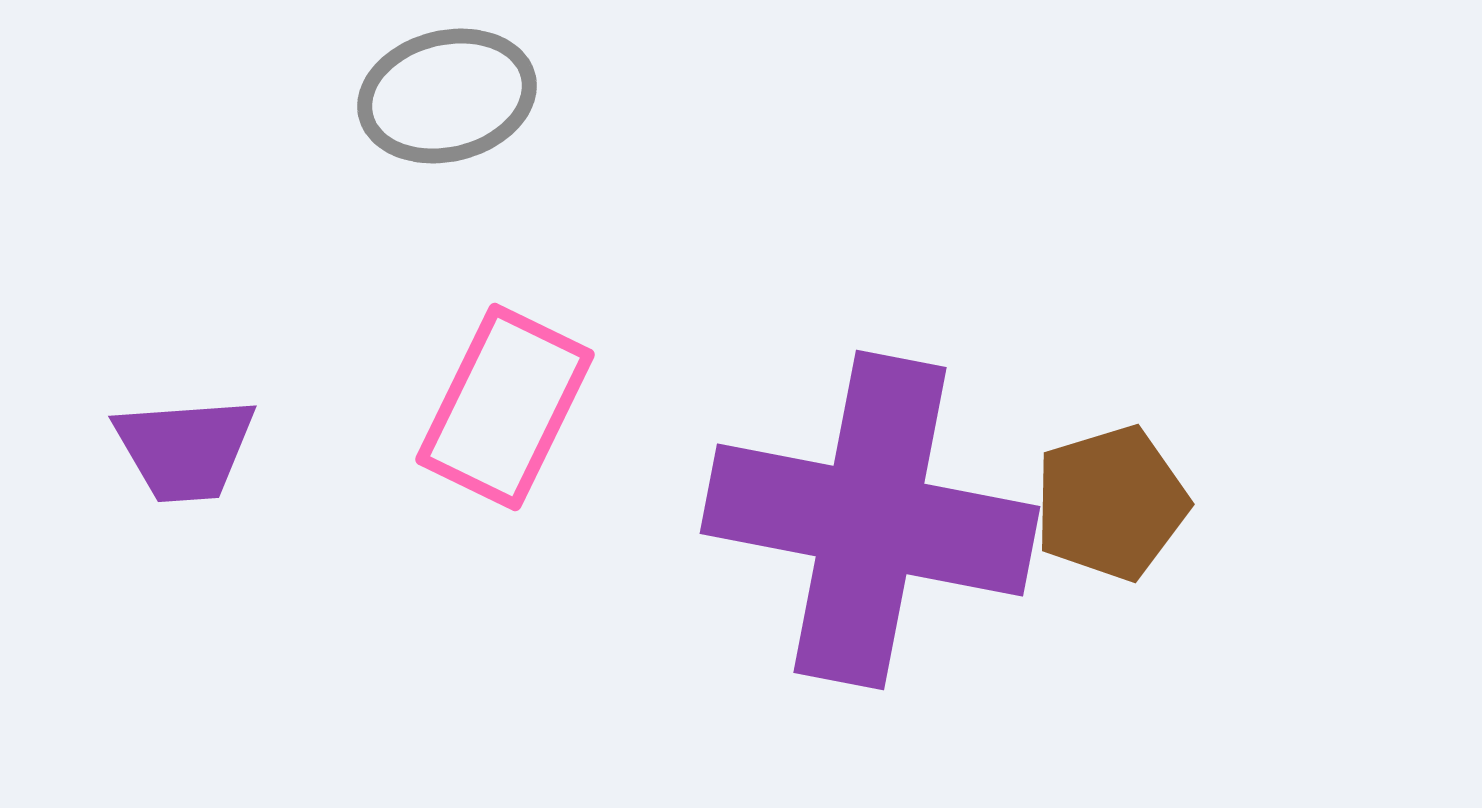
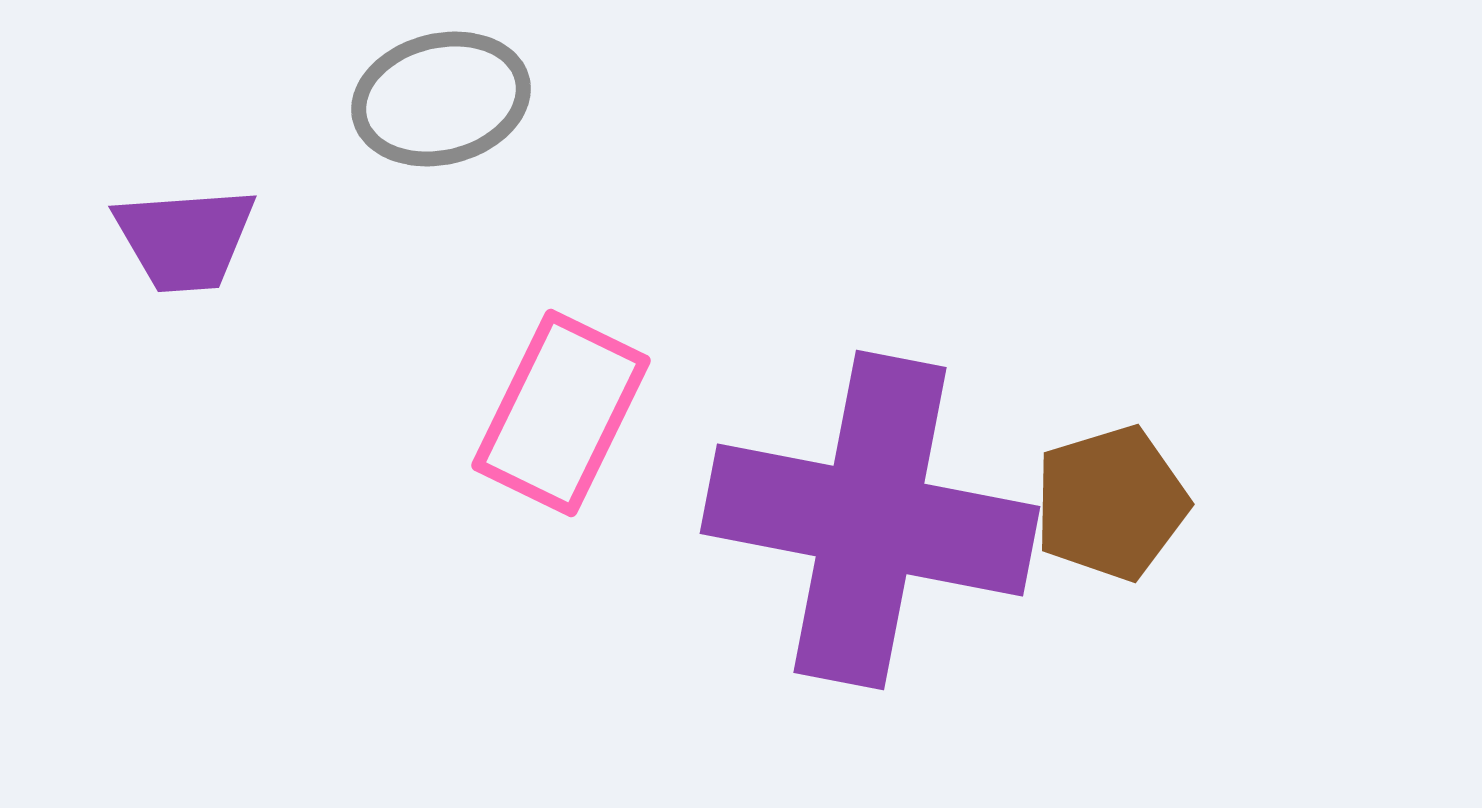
gray ellipse: moved 6 px left, 3 px down
pink rectangle: moved 56 px right, 6 px down
purple trapezoid: moved 210 px up
